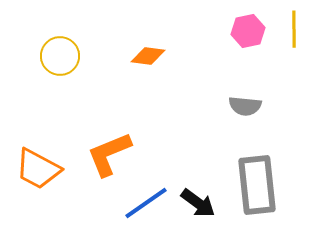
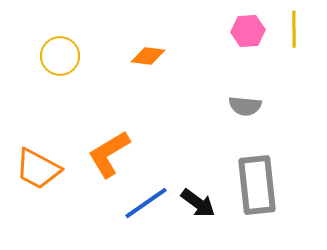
pink hexagon: rotated 8 degrees clockwise
orange L-shape: rotated 9 degrees counterclockwise
